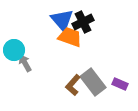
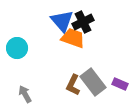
blue triangle: moved 1 px down
orange trapezoid: moved 3 px right, 1 px down
cyan circle: moved 3 px right, 2 px up
gray arrow: moved 31 px down
brown L-shape: rotated 15 degrees counterclockwise
